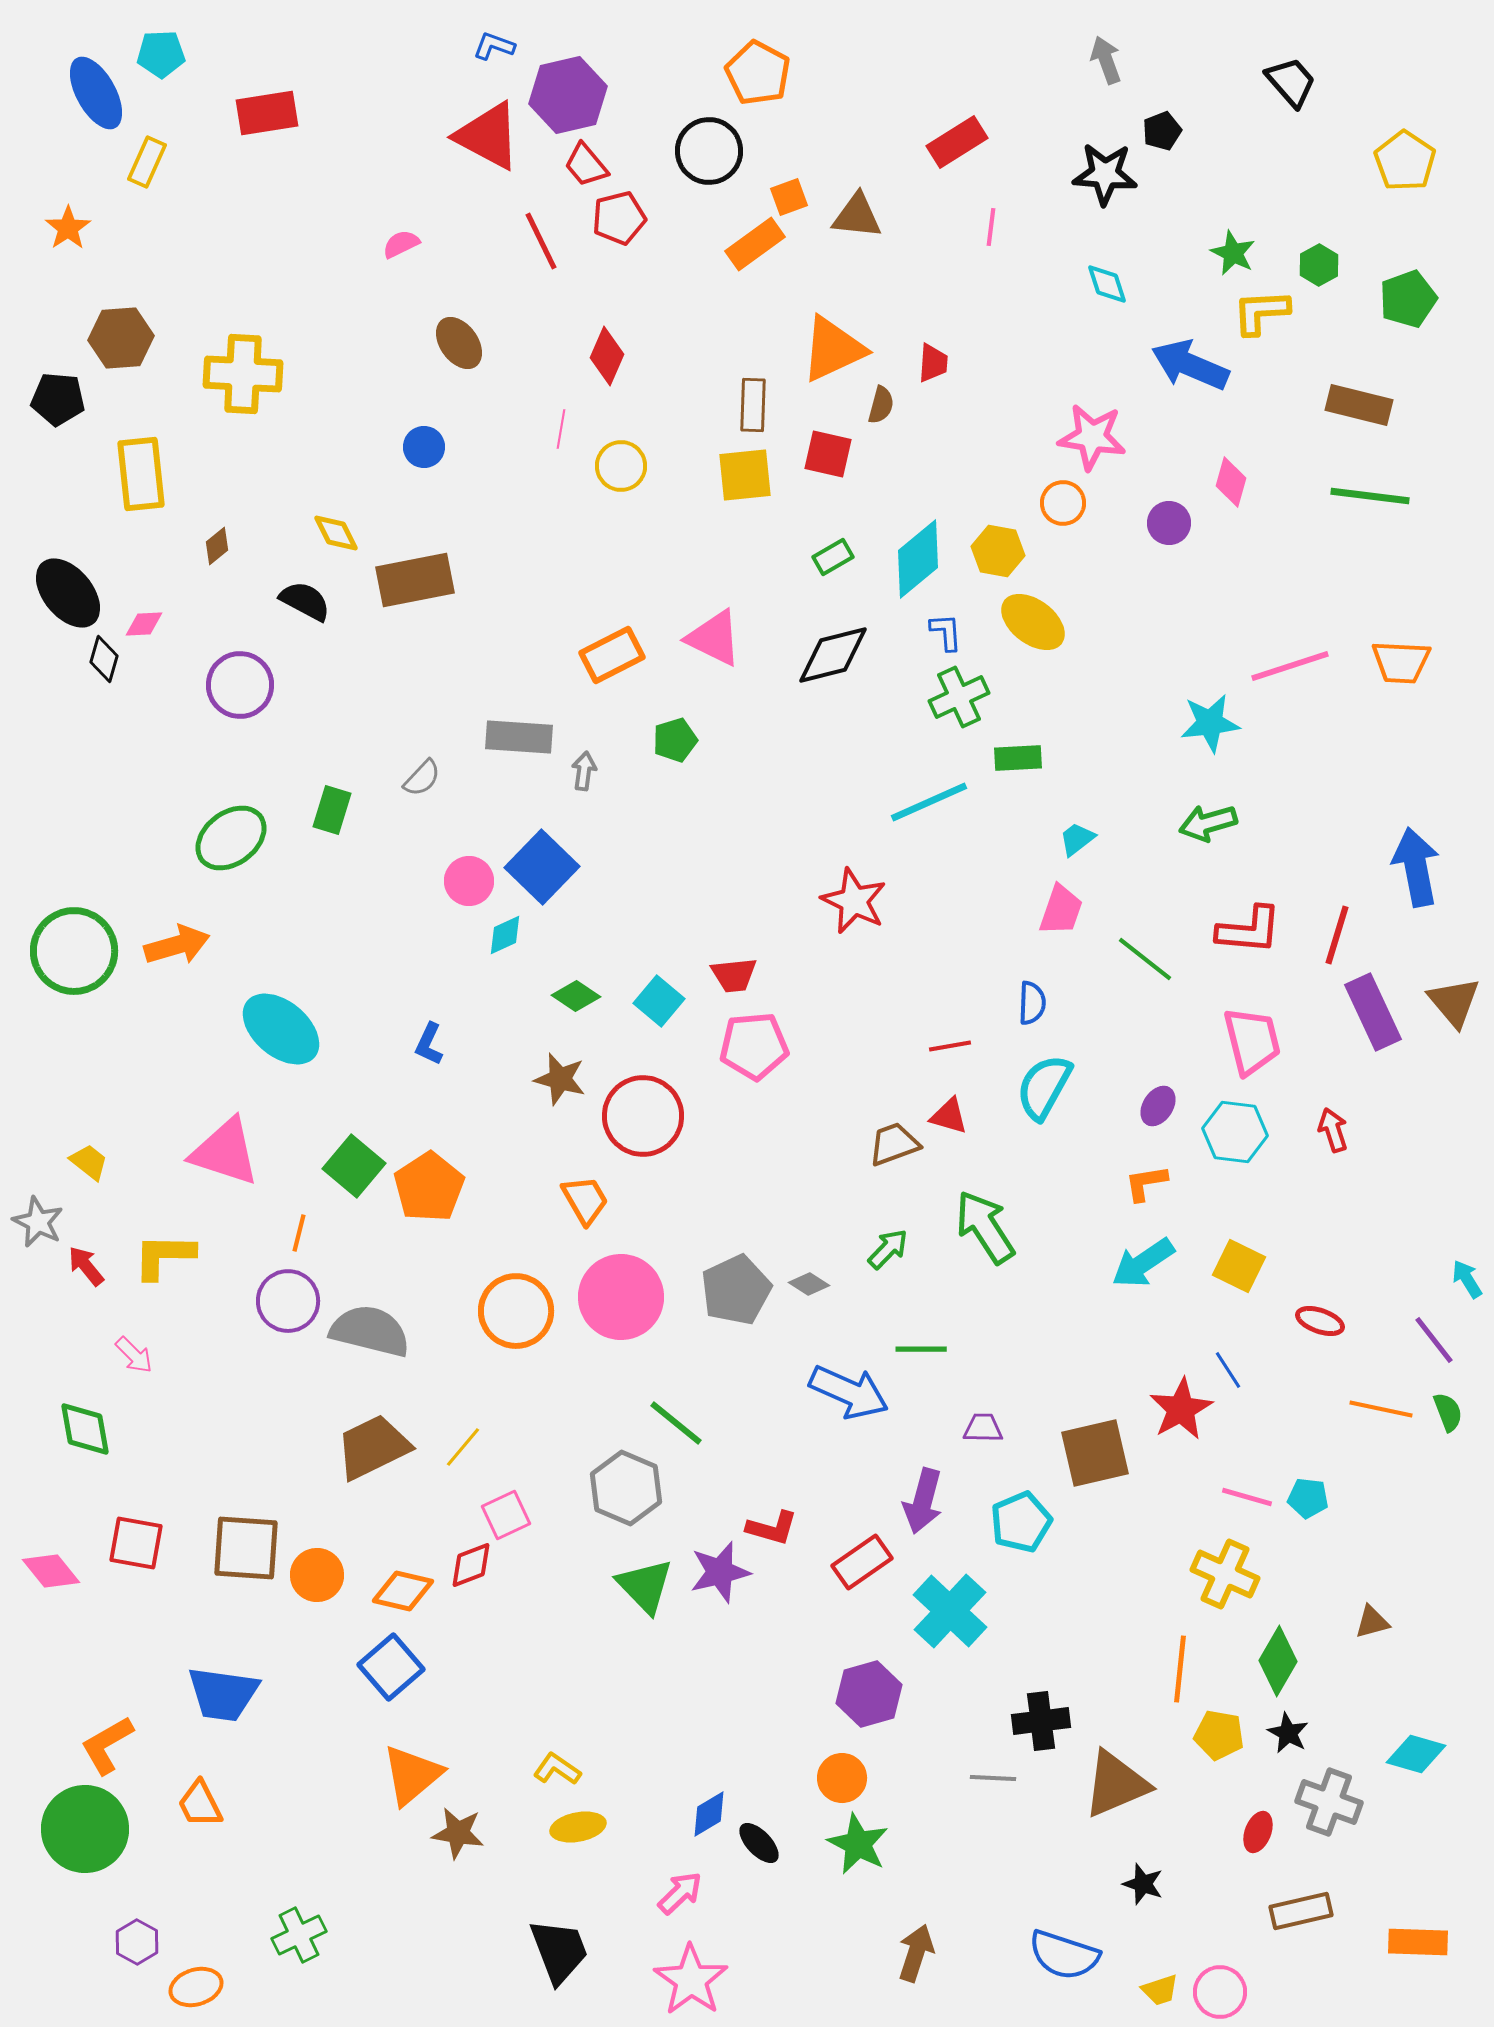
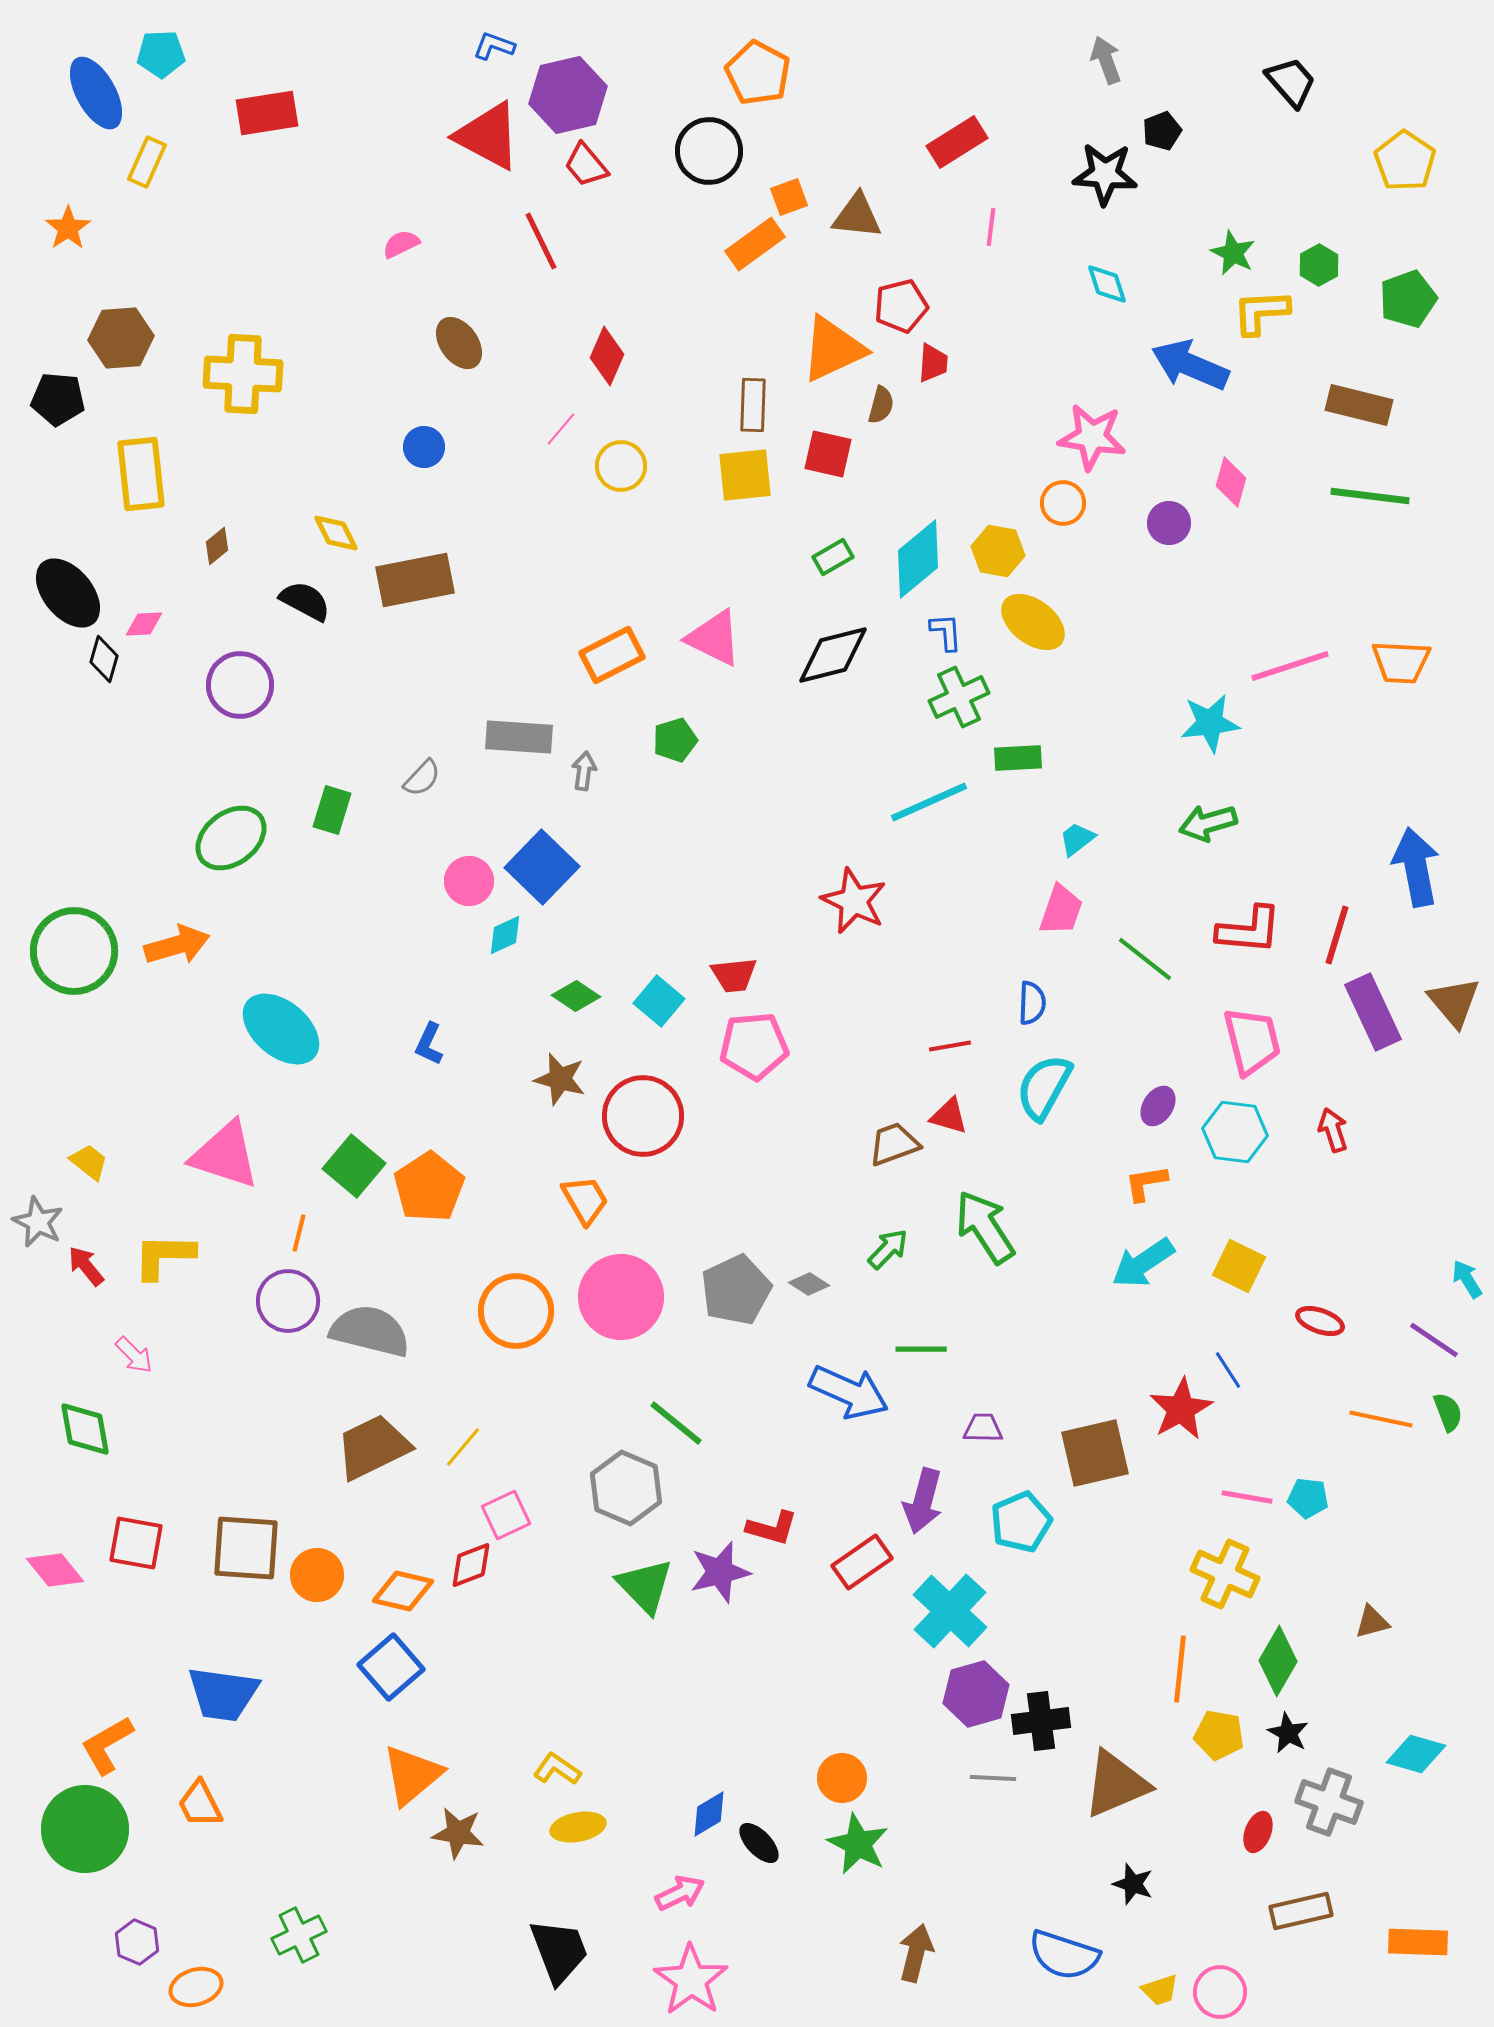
red pentagon at (619, 218): moved 282 px right, 88 px down
pink line at (561, 429): rotated 30 degrees clockwise
pink triangle at (225, 1152): moved 3 px down
purple line at (1434, 1340): rotated 18 degrees counterclockwise
orange line at (1381, 1409): moved 10 px down
pink line at (1247, 1497): rotated 6 degrees counterclockwise
pink diamond at (51, 1571): moved 4 px right, 1 px up
purple hexagon at (869, 1694): moved 107 px right
black star at (1143, 1884): moved 10 px left
pink arrow at (680, 1893): rotated 18 degrees clockwise
purple hexagon at (137, 1942): rotated 6 degrees counterclockwise
brown arrow at (916, 1953): rotated 4 degrees counterclockwise
